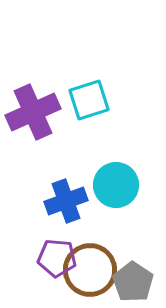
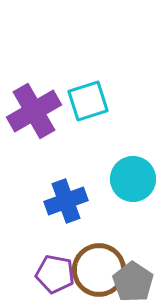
cyan square: moved 1 px left, 1 px down
purple cross: moved 1 px right, 1 px up; rotated 6 degrees counterclockwise
cyan circle: moved 17 px right, 6 px up
purple pentagon: moved 2 px left, 16 px down; rotated 6 degrees clockwise
brown circle: moved 9 px right
